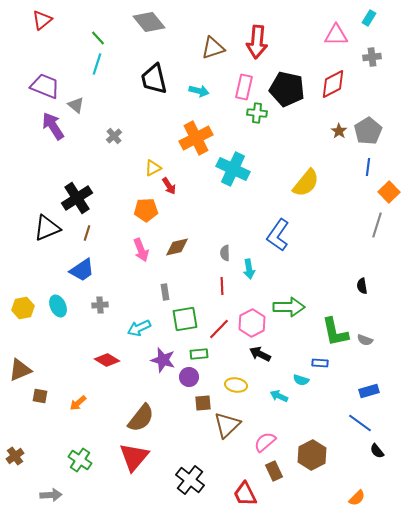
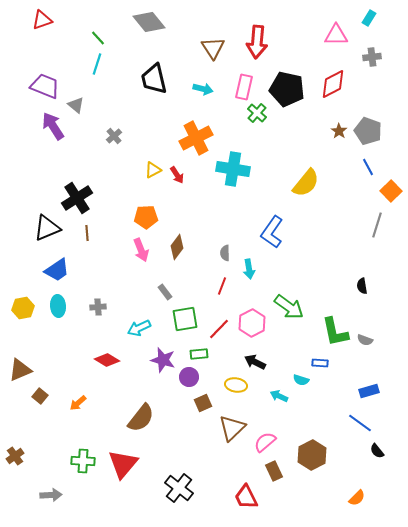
red triangle at (42, 20): rotated 20 degrees clockwise
brown triangle at (213, 48): rotated 45 degrees counterclockwise
cyan arrow at (199, 91): moved 4 px right, 2 px up
green cross at (257, 113): rotated 36 degrees clockwise
gray pentagon at (368, 131): rotated 20 degrees counterclockwise
blue line at (368, 167): rotated 36 degrees counterclockwise
yellow triangle at (153, 168): moved 2 px down
cyan cross at (233, 169): rotated 16 degrees counterclockwise
red arrow at (169, 186): moved 8 px right, 11 px up
orange square at (389, 192): moved 2 px right, 1 px up
orange pentagon at (146, 210): moved 7 px down
brown line at (87, 233): rotated 21 degrees counterclockwise
blue L-shape at (278, 235): moved 6 px left, 3 px up
brown diamond at (177, 247): rotated 40 degrees counterclockwise
blue trapezoid at (82, 270): moved 25 px left
red line at (222, 286): rotated 24 degrees clockwise
gray rectangle at (165, 292): rotated 28 degrees counterclockwise
gray cross at (100, 305): moved 2 px left, 2 px down
cyan ellipse at (58, 306): rotated 20 degrees clockwise
green arrow at (289, 307): rotated 36 degrees clockwise
black arrow at (260, 354): moved 5 px left, 8 px down
brown square at (40, 396): rotated 28 degrees clockwise
brown square at (203, 403): rotated 18 degrees counterclockwise
brown triangle at (227, 425): moved 5 px right, 3 px down
red triangle at (134, 457): moved 11 px left, 7 px down
green cross at (80, 460): moved 3 px right, 1 px down; rotated 30 degrees counterclockwise
black cross at (190, 480): moved 11 px left, 8 px down
red trapezoid at (245, 494): moved 1 px right, 3 px down
